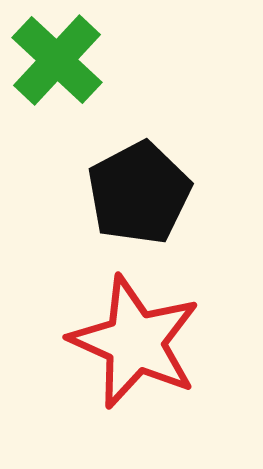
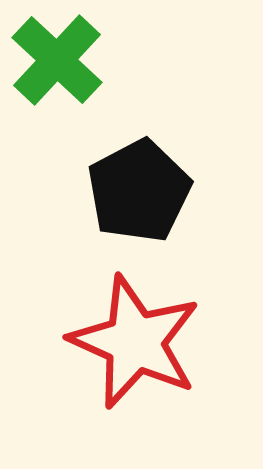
black pentagon: moved 2 px up
